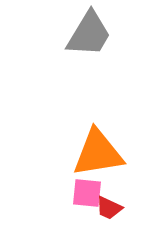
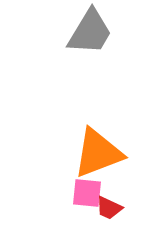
gray trapezoid: moved 1 px right, 2 px up
orange triangle: rotated 12 degrees counterclockwise
